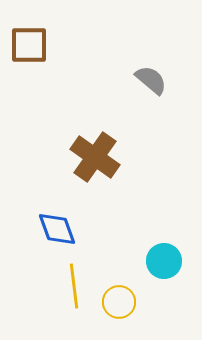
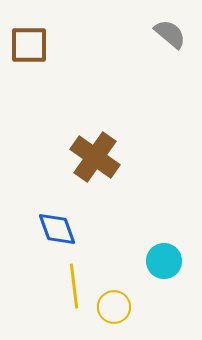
gray semicircle: moved 19 px right, 46 px up
yellow circle: moved 5 px left, 5 px down
